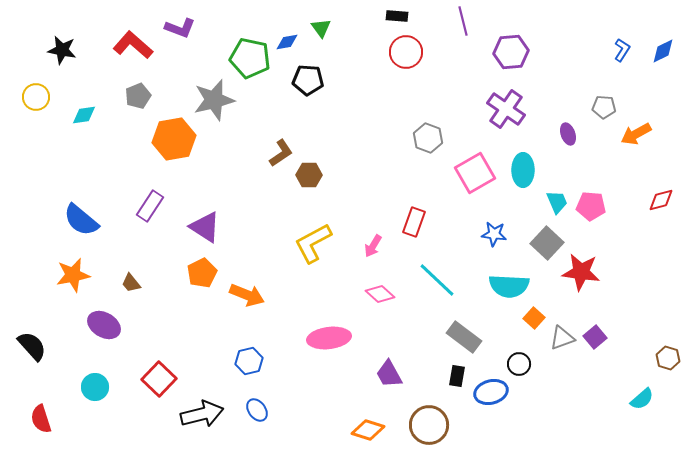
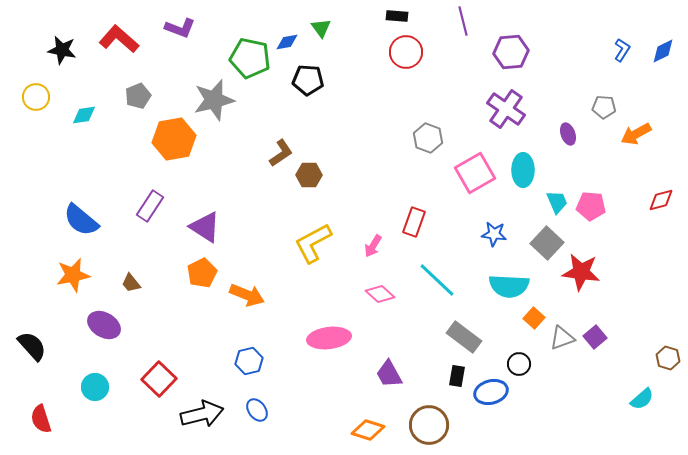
red L-shape at (133, 45): moved 14 px left, 6 px up
